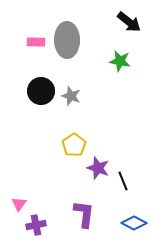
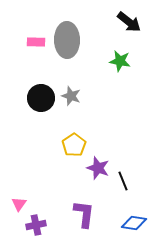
black circle: moved 7 px down
blue diamond: rotated 20 degrees counterclockwise
